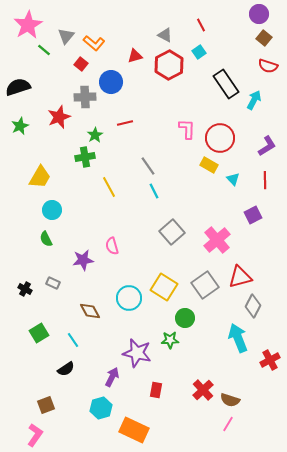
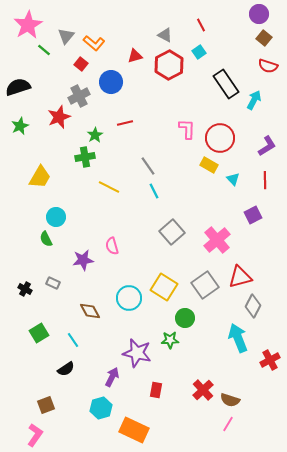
gray cross at (85, 97): moved 6 px left, 1 px up; rotated 25 degrees counterclockwise
yellow line at (109, 187): rotated 35 degrees counterclockwise
cyan circle at (52, 210): moved 4 px right, 7 px down
